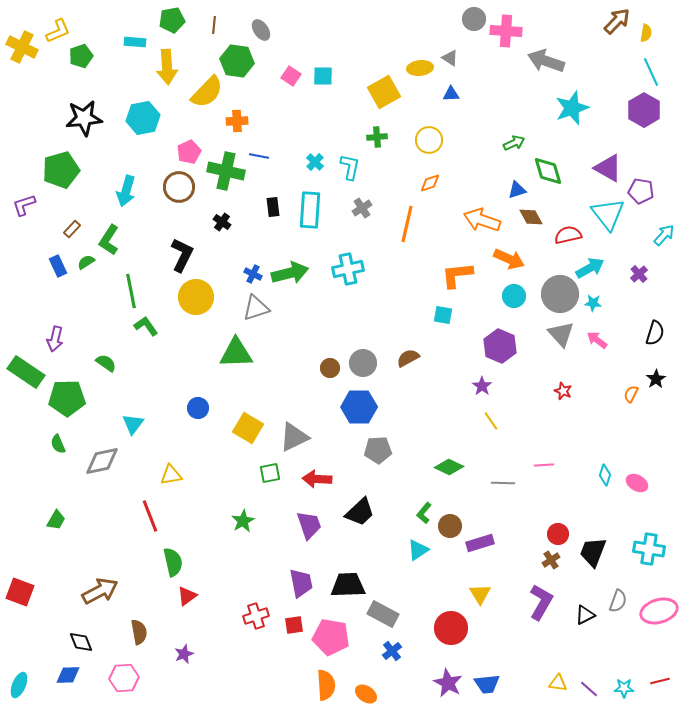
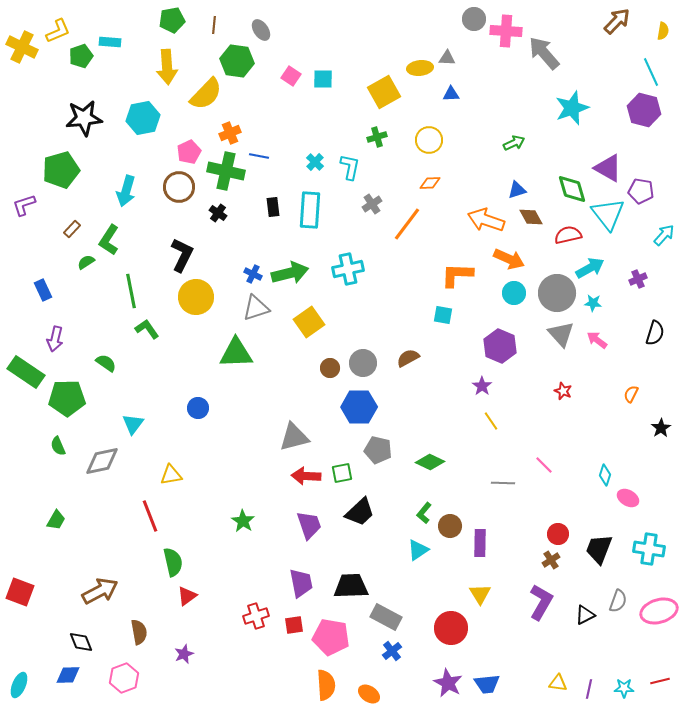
yellow semicircle at (646, 33): moved 17 px right, 2 px up
cyan rectangle at (135, 42): moved 25 px left
gray triangle at (450, 58): moved 3 px left; rotated 30 degrees counterclockwise
gray arrow at (546, 61): moved 2 px left, 8 px up; rotated 30 degrees clockwise
cyan square at (323, 76): moved 3 px down
yellow semicircle at (207, 92): moved 1 px left, 2 px down
purple hexagon at (644, 110): rotated 16 degrees counterclockwise
orange cross at (237, 121): moved 7 px left, 12 px down; rotated 20 degrees counterclockwise
green cross at (377, 137): rotated 12 degrees counterclockwise
green diamond at (548, 171): moved 24 px right, 18 px down
orange diamond at (430, 183): rotated 15 degrees clockwise
gray cross at (362, 208): moved 10 px right, 4 px up
orange arrow at (482, 220): moved 4 px right
black cross at (222, 222): moved 4 px left, 9 px up
orange line at (407, 224): rotated 24 degrees clockwise
blue rectangle at (58, 266): moved 15 px left, 24 px down
purple cross at (639, 274): moved 1 px left, 5 px down; rotated 18 degrees clockwise
orange L-shape at (457, 275): rotated 8 degrees clockwise
gray circle at (560, 294): moved 3 px left, 1 px up
cyan circle at (514, 296): moved 3 px up
green L-shape at (146, 326): moved 1 px right, 3 px down
black star at (656, 379): moved 5 px right, 49 px down
yellow square at (248, 428): moved 61 px right, 106 px up; rotated 24 degrees clockwise
gray triangle at (294, 437): rotated 12 degrees clockwise
green semicircle at (58, 444): moved 2 px down
gray pentagon at (378, 450): rotated 16 degrees clockwise
pink line at (544, 465): rotated 48 degrees clockwise
green diamond at (449, 467): moved 19 px left, 5 px up
green square at (270, 473): moved 72 px right
red arrow at (317, 479): moved 11 px left, 3 px up
pink ellipse at (637, 483): moved 9 px left, 15 px down
green star at (243, 521): rotated 10 degrees counterclockwise
purple rectangle at (480, 543): rotated 72 degrees counterclockwise
black trapezoid at (593, 552): moved 6 px right, 3 px up
black trapezoid at (348, 585): moved 3 px right, 1 px down
gray rectangle at (383, 614): moved 3 px right, 3 px down
pink hexagon at (124, 678): rotated 16 degrees counterclockwise
purple line at (589, 689): rotated 60 degrees clockwise
orange ellipse at (366, 694): moved 3 px right
